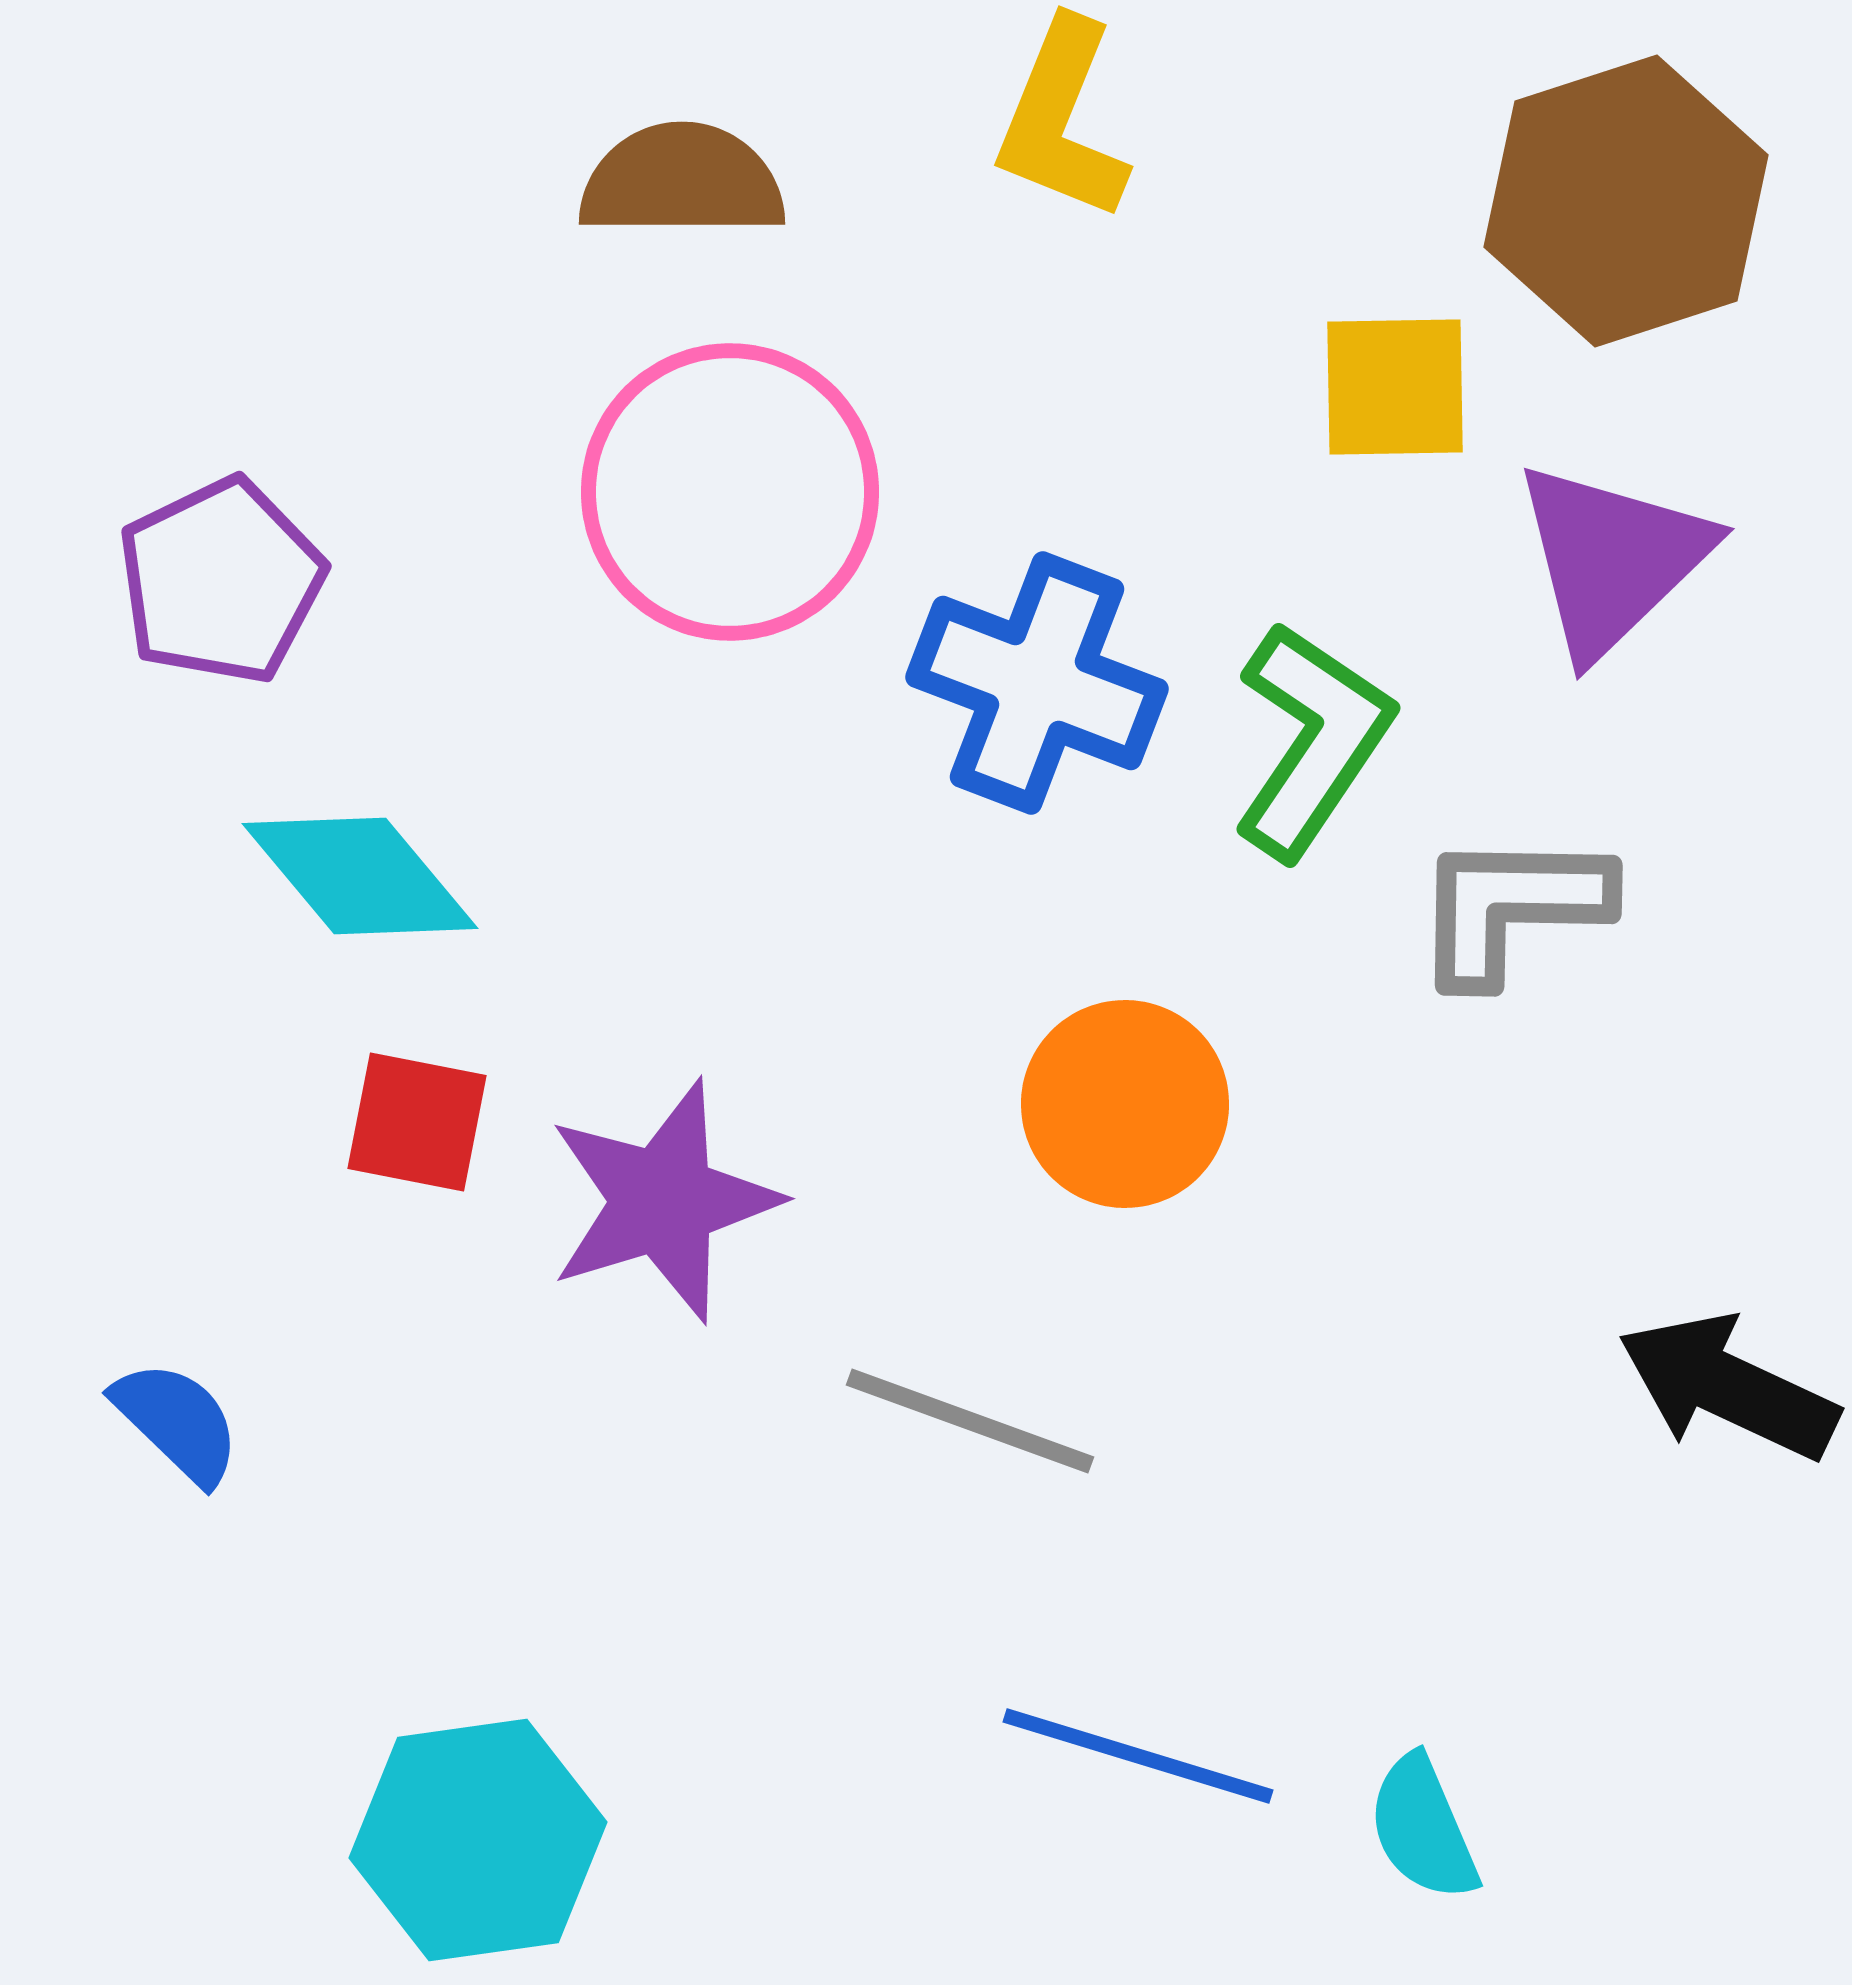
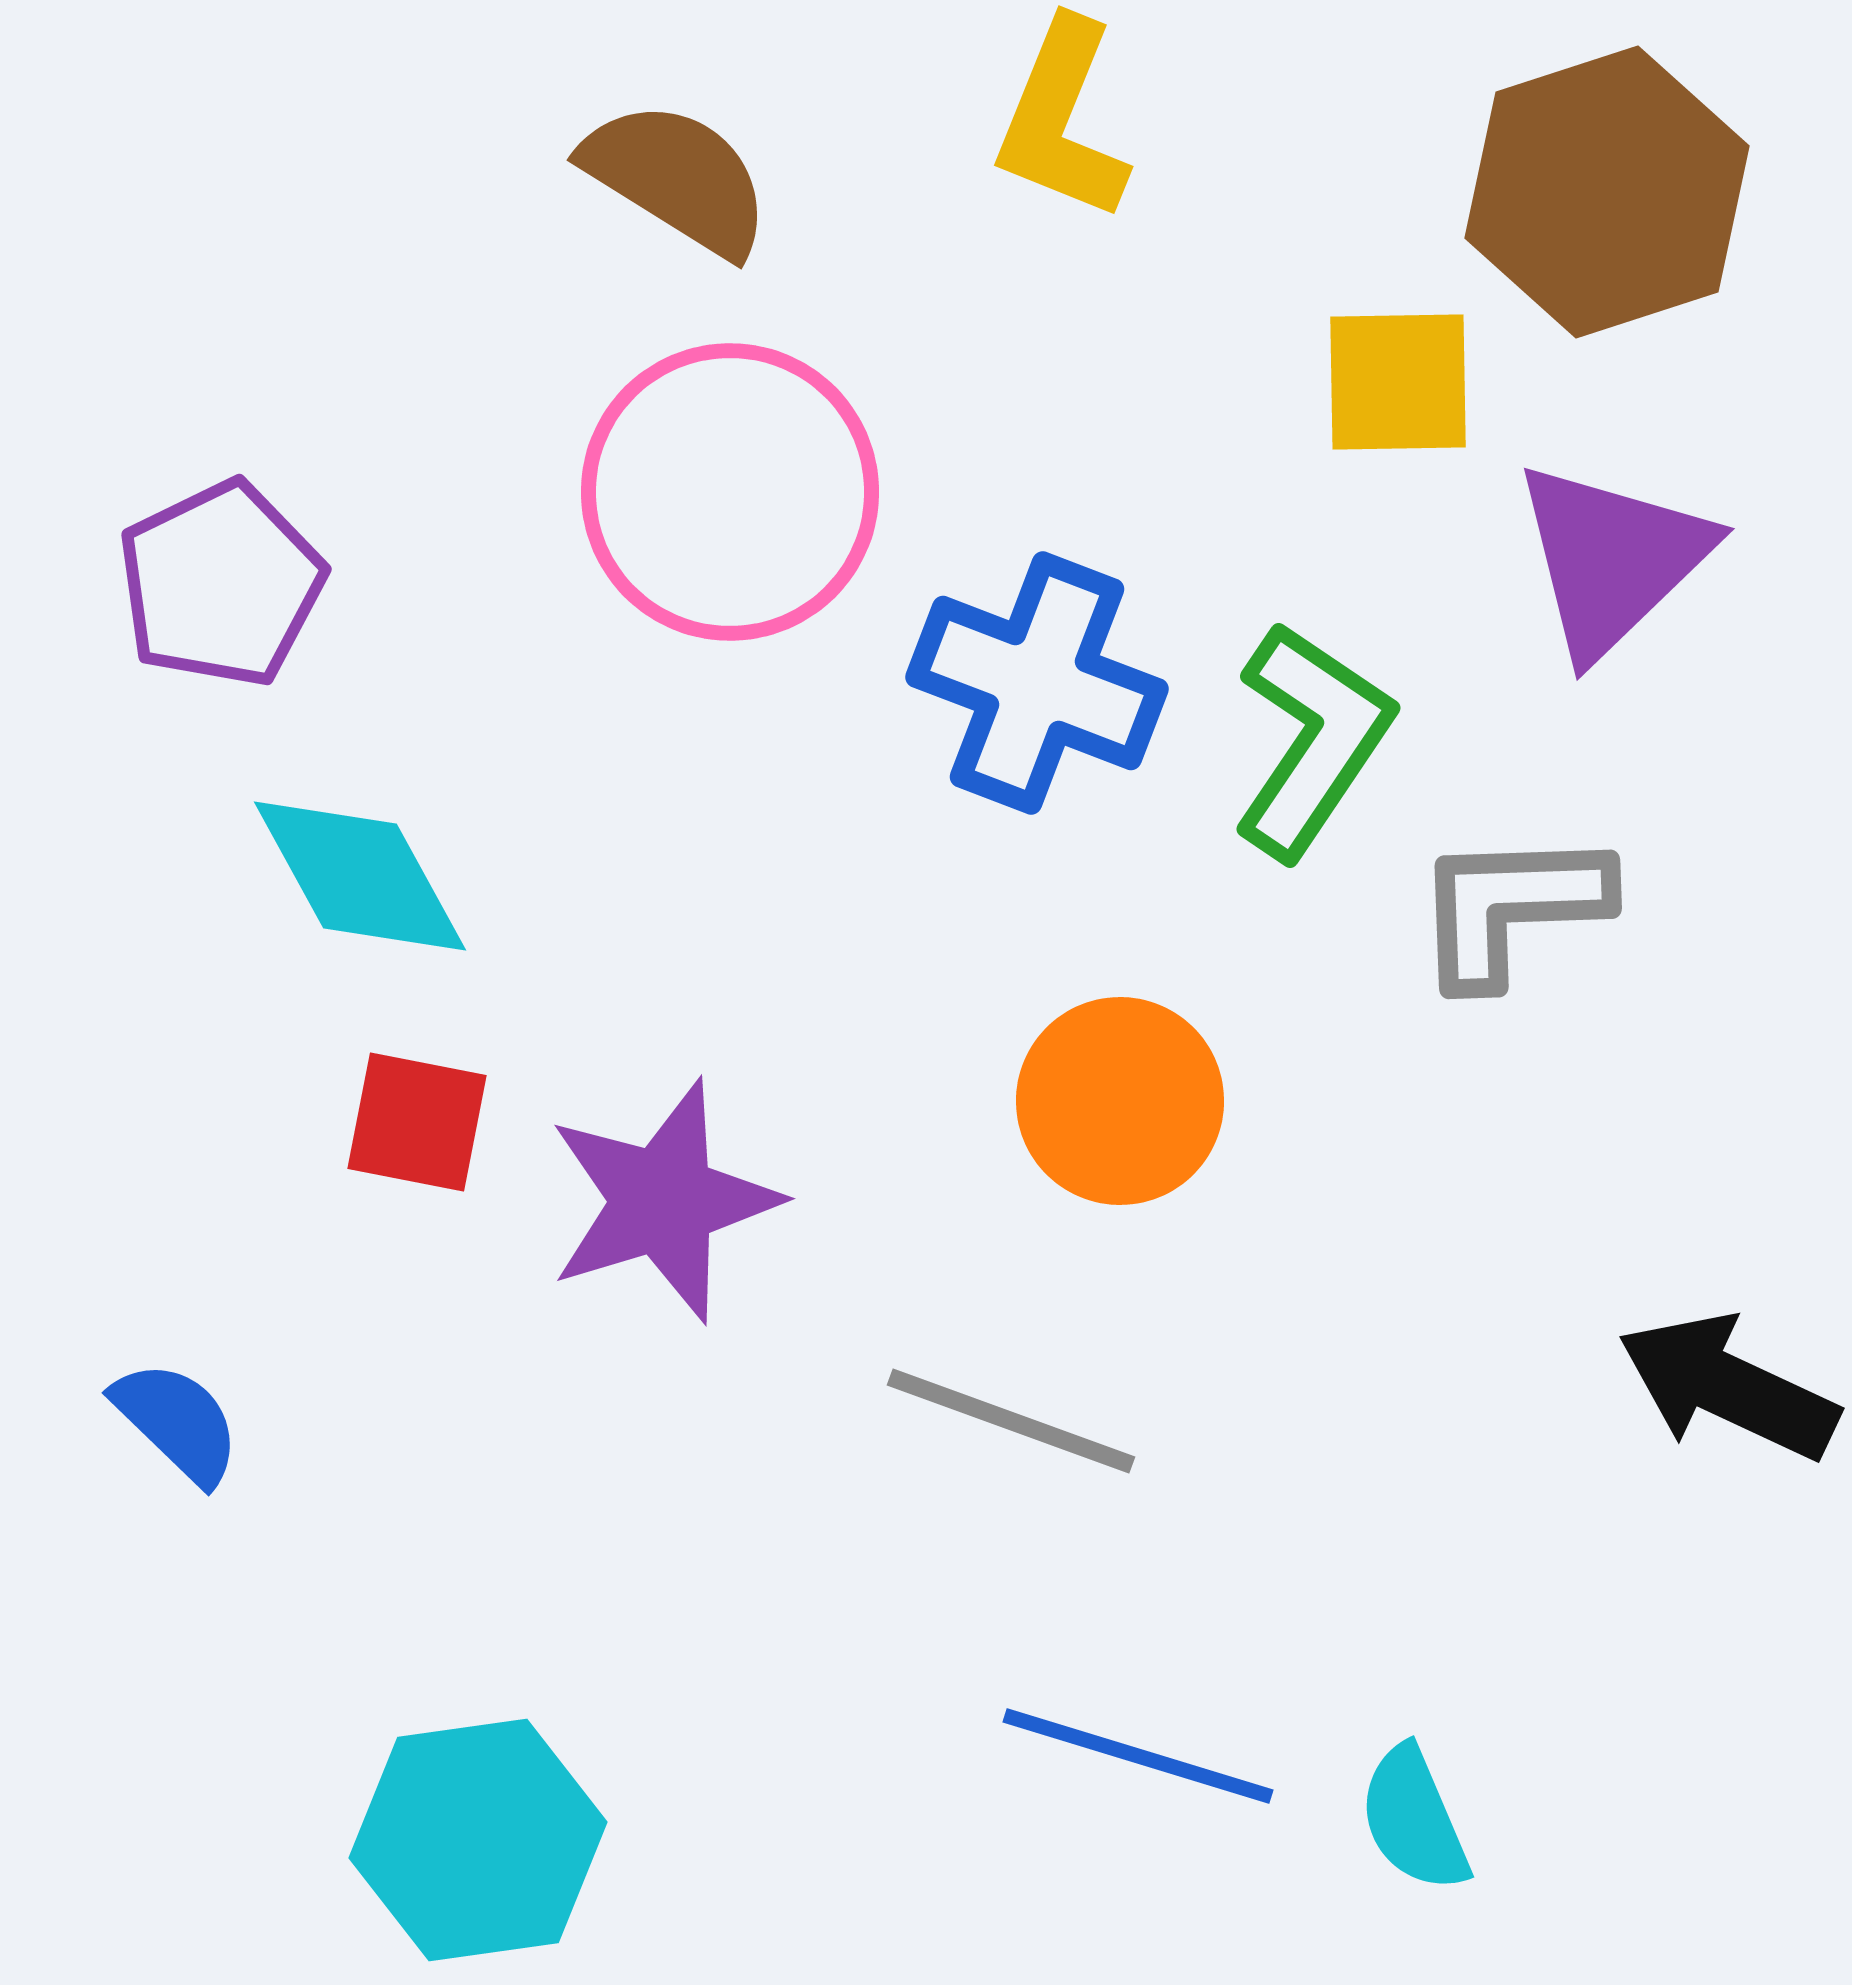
brown semicircle: moved 5 px left, 3 px up; rotated 32 degrees clockwise
brown hexagon: moved 19 px left, 9 px up
yellow square: moved 3 px right, 5 px up
purple pentagon: moved 3 px down
cyan diamond: rotated 11 degrees clockwise
gray L-shape: rotated 3 degrees counterclockwise
orange circle: moved 5 px left, 3 px up
gray line: moved 41 px right
cyan semicircle: moved 9 px left, 9 px up
